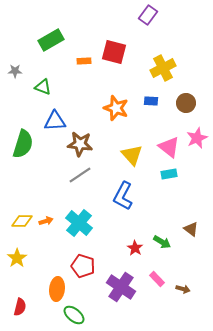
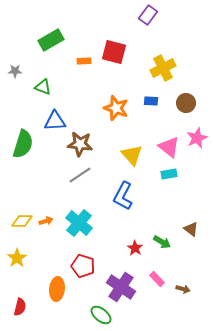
green ellipse: moved 27 px right
